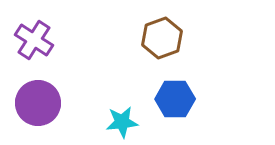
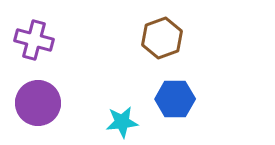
purple cross: rotated 18 degrees counterclockwise
